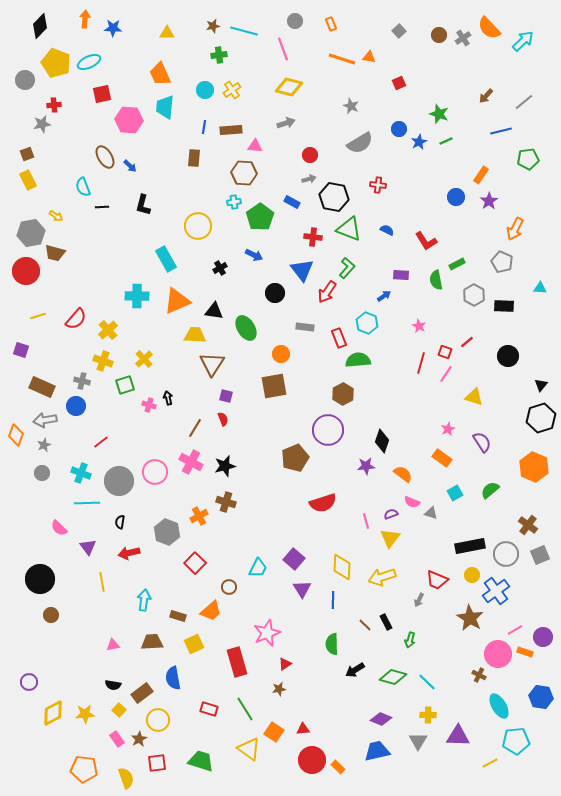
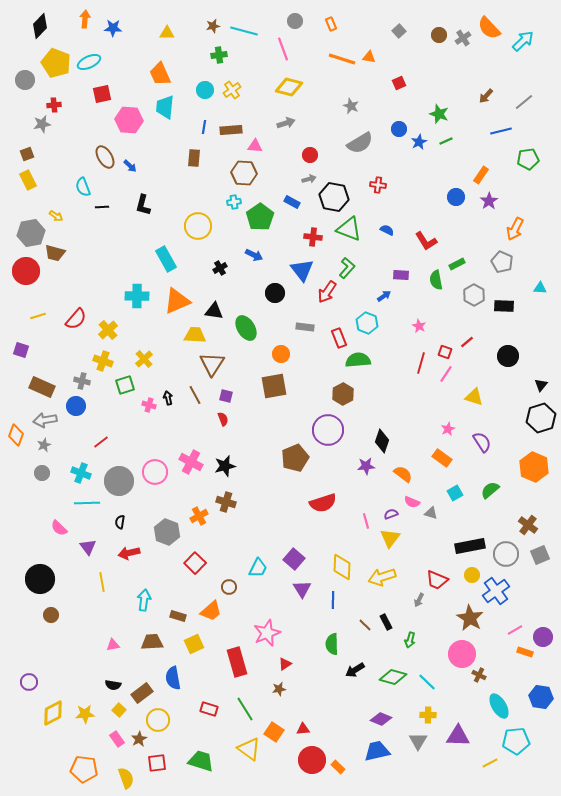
brown line at (195, 428): moved 33 px up; rotated 60 degrees counterclockwise
pink circle at (498, 654): moved 36 px left
